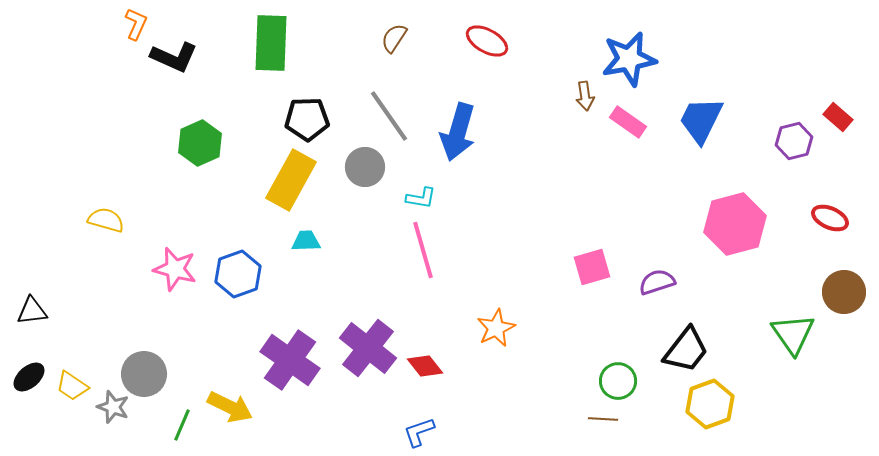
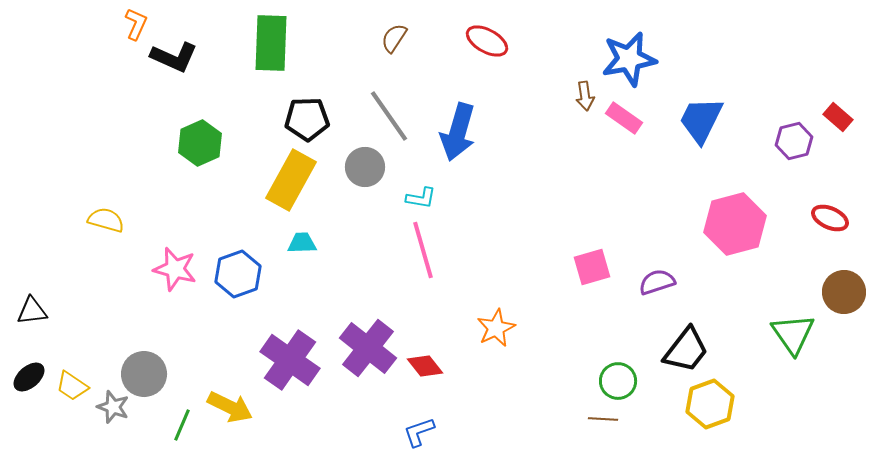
pink rectangle at (628, 122): moved 4 px left, 4 px up
cyan trapezoid at (306, 241): moved 4 px left, 2 px down
